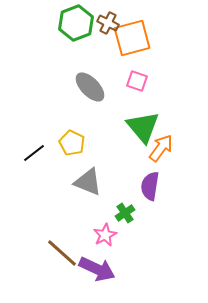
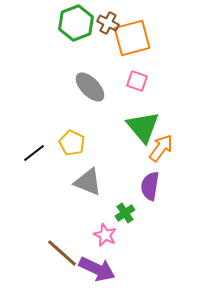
pink star: rotated 20 degrees counterclockwise
